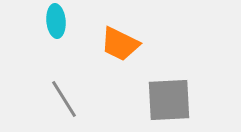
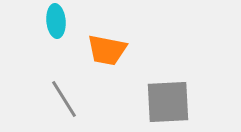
orange trapezoid: moved 13 px left, 6 px down; rotated 15 degrees counterclockwise
gray square: moved 1 px left, 2 px down
